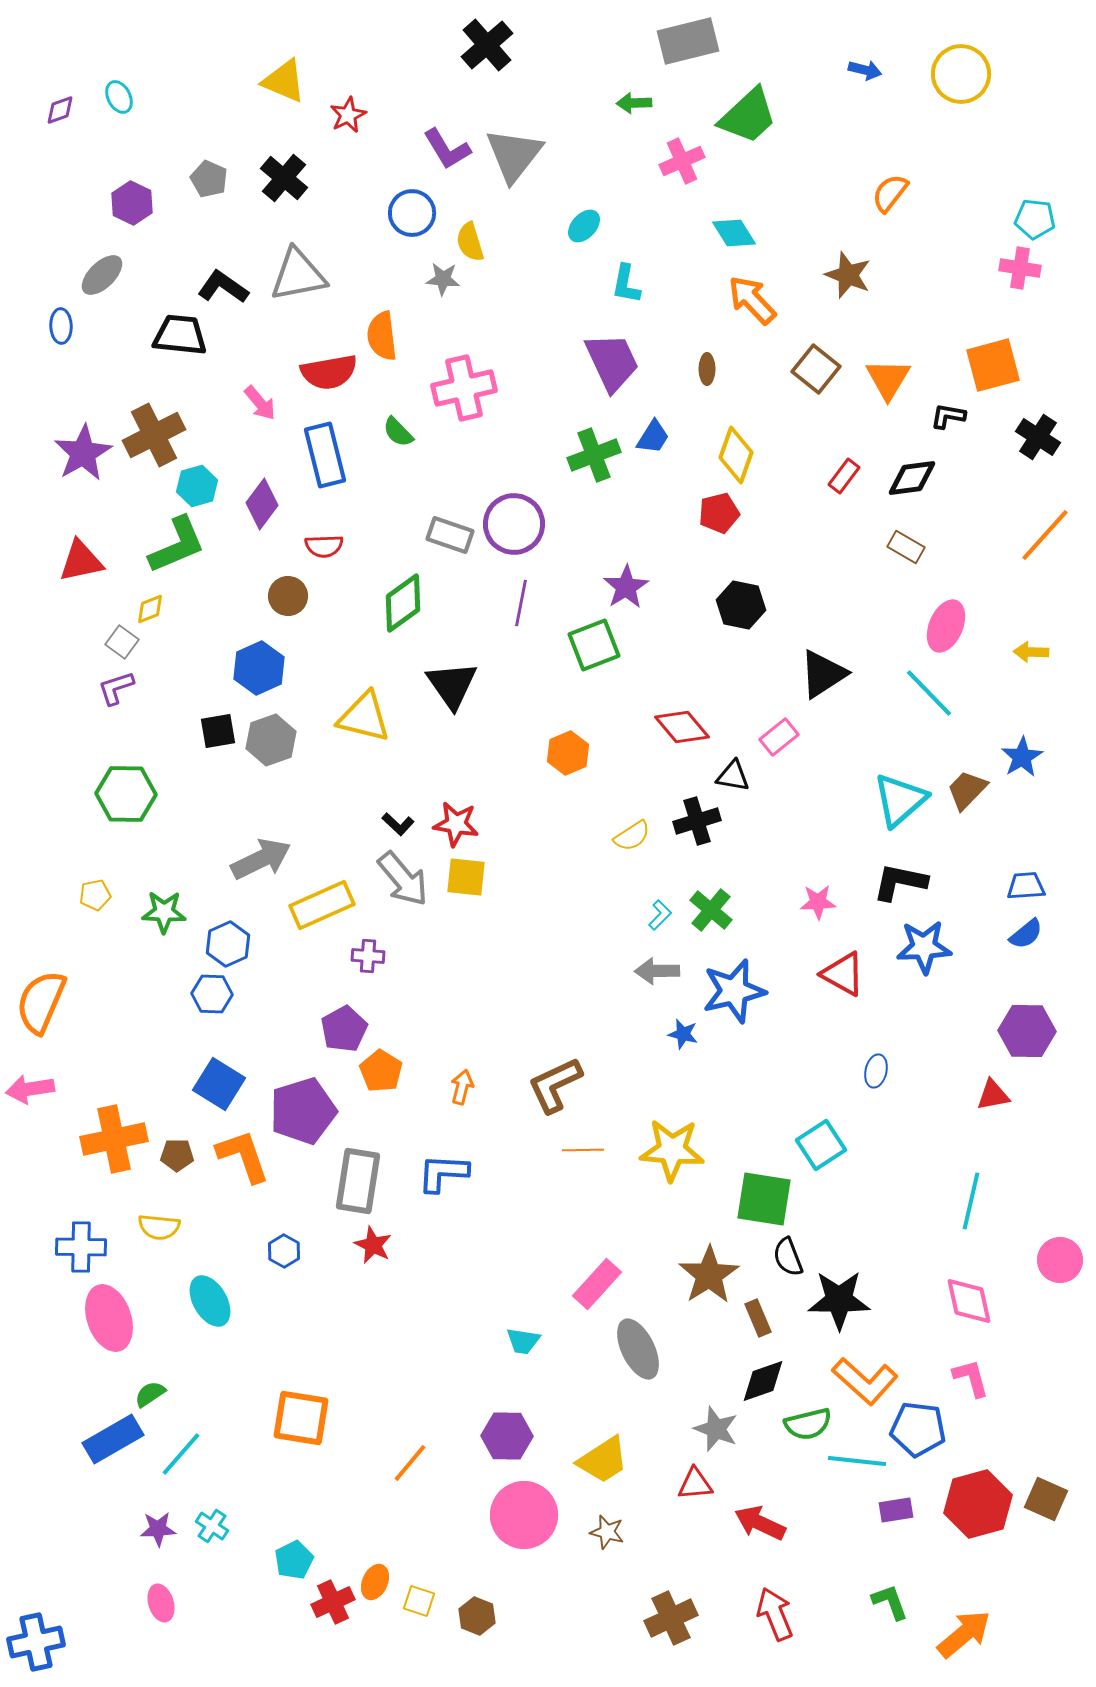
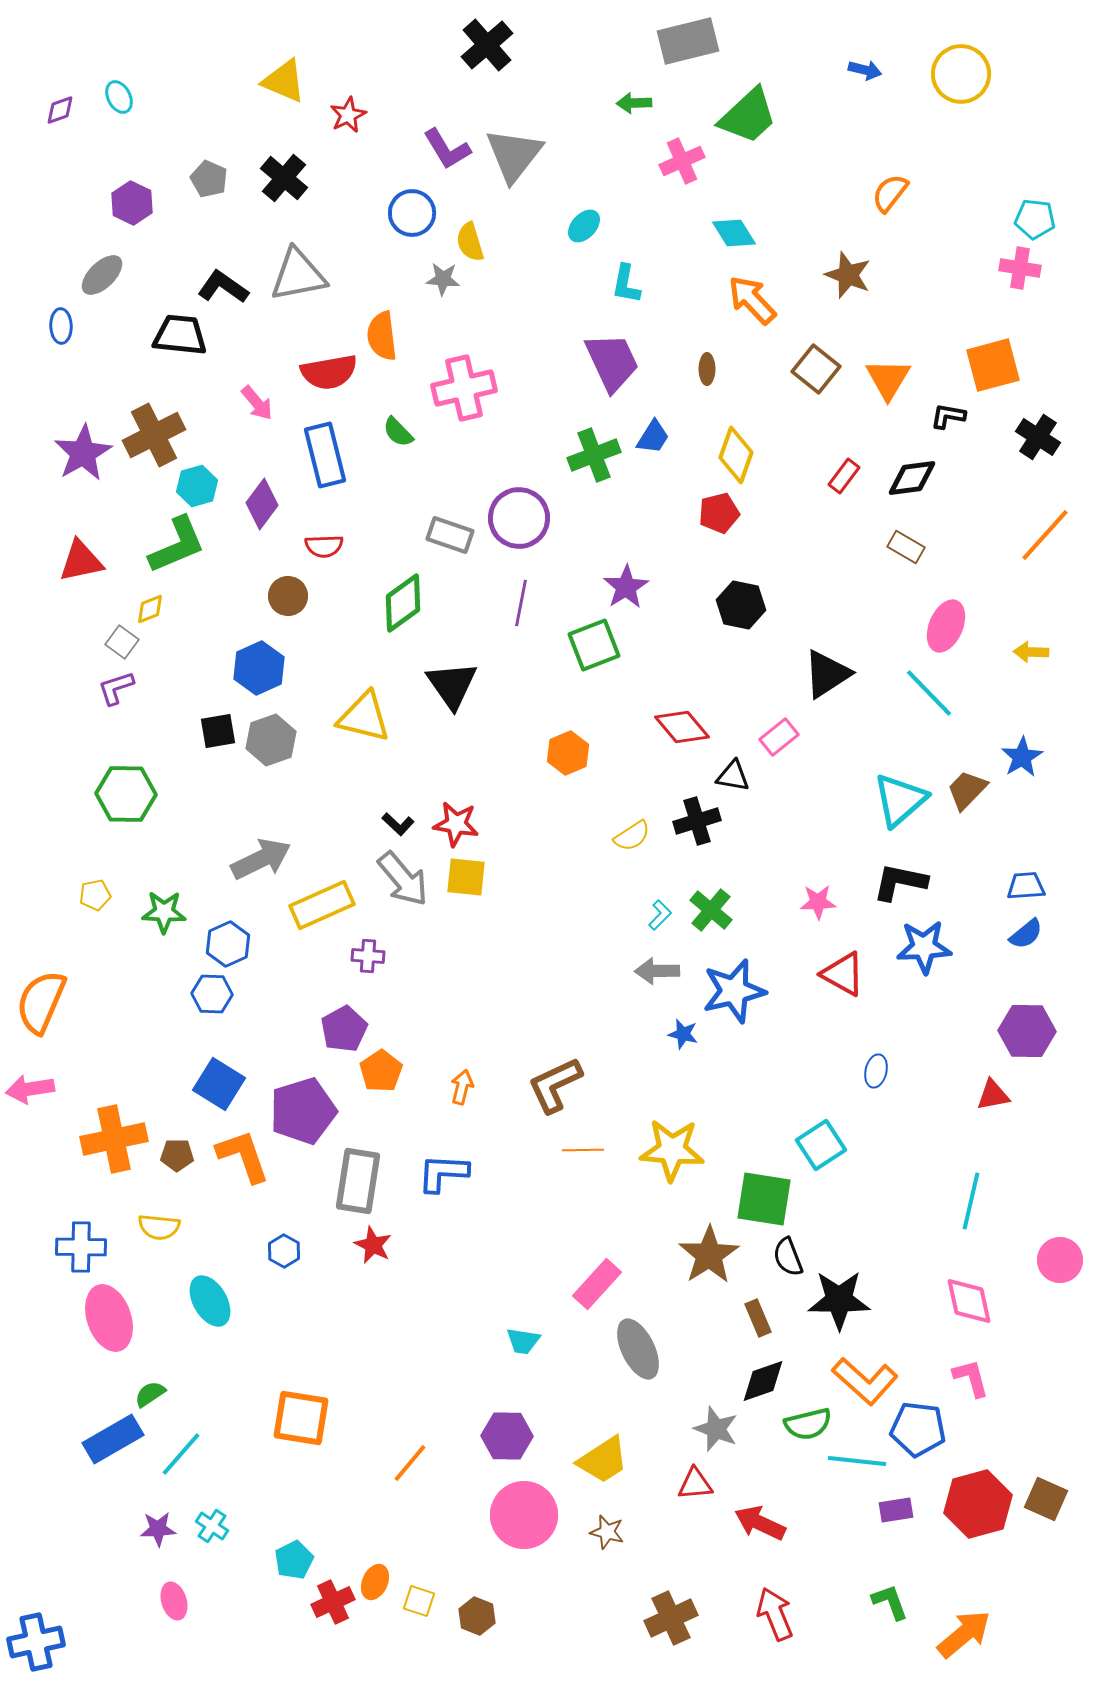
pink arrow at (260, 403): moved 3 px left
purple circle at (514, 524): moved 5 px right, 6 px up
black triangle at (823, 674): moved 4 px right
orange pentagon at (381, 1071): rotated 6 degrees clockwise
brown star at (709, 1275): moved 20 px up
pink ellipse at (161, 1603): moved 13 px right, 2 px up
